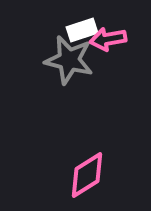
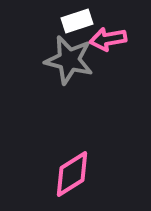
white rectangle: moved 5 px left, 9 px up
pink diamond: moved 15 px left, 1 px up
